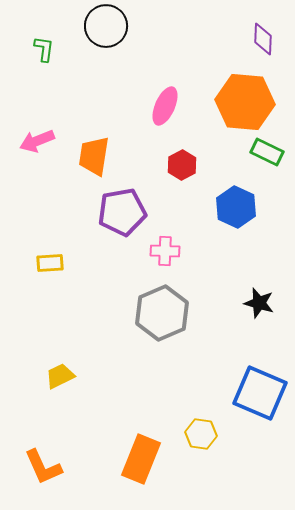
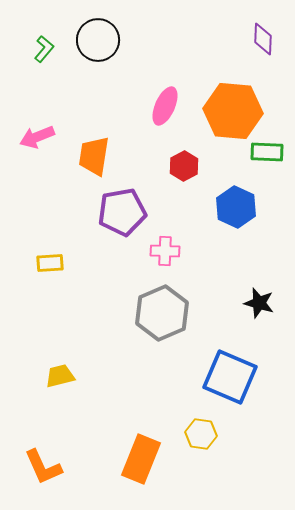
black circle: moved 8 px left, 14 px down
green L-shape: rotated 32 degrees clockwise
orange hexagon: moved 12 px left, 9 px down
pink arrow: moved 4 px up
green rectangle: rotated 24 degrees counterclockwise
red hexagon: moved 2 px right, 1 px down
yellow trapezoid: rotated 12 degrees clockwise
blue square: moved 30 px left, 16 px up
